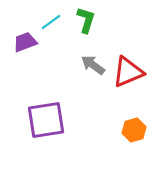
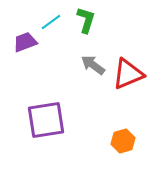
red triangle: moved 2 px down
orange hexagon: moved 11 px left, 11 px down
